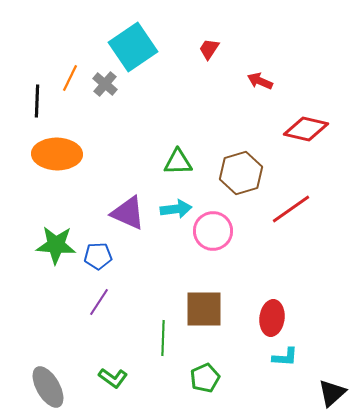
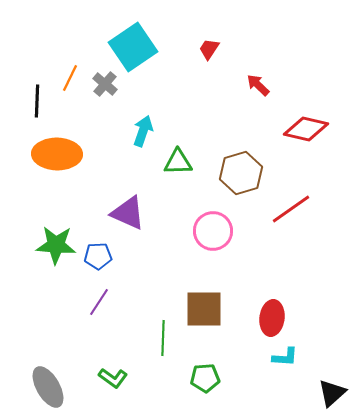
red arrow: moved 2 px left, 4 px down; rotated 20 degrees clockwise
cyan arrow: moved 33 px left, 78 px up; rotated 64 degrees counterclockwise
green pentagon: rotated 20 degrees clockwise
